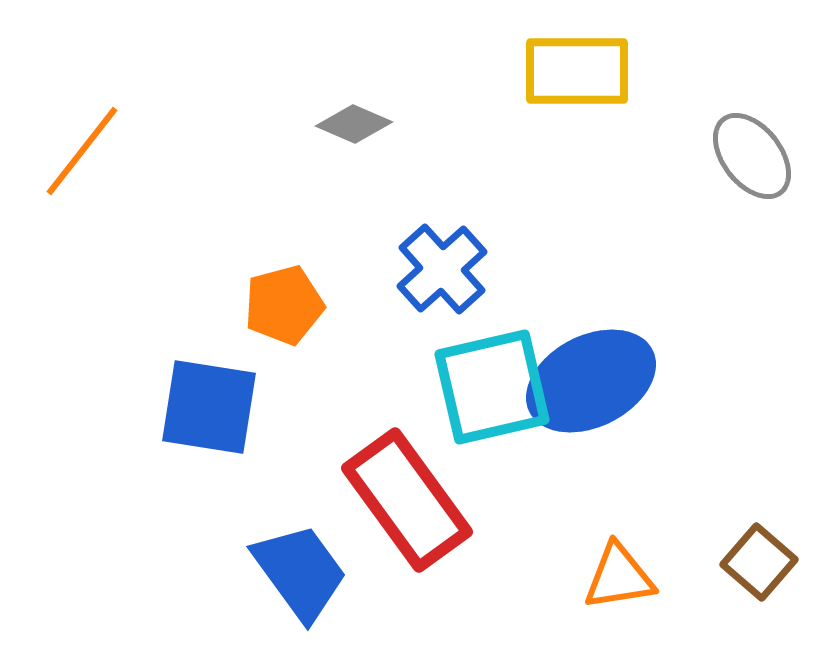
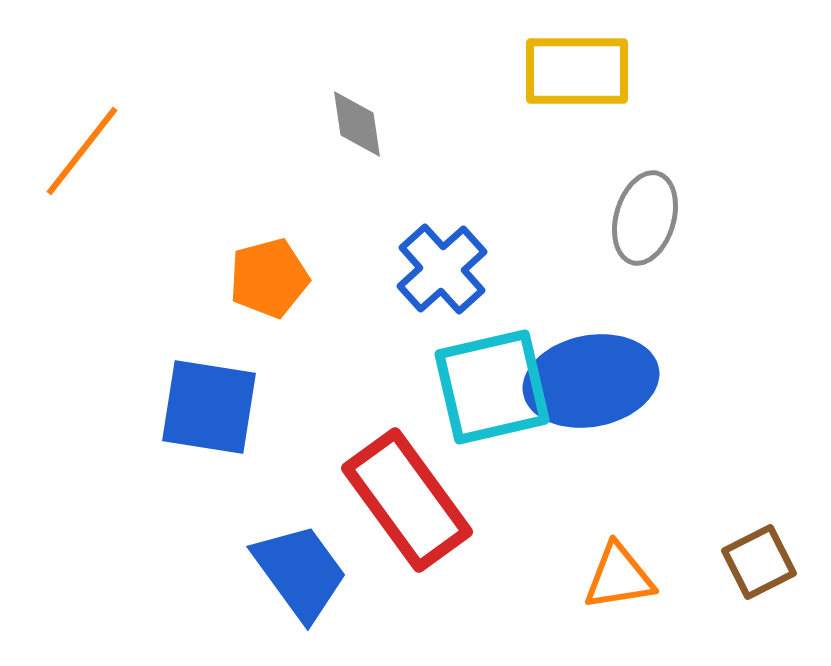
gray diamond: moved 3 px right; rotated 58 degrees clockwise
gray ellipse: moved 107 px left, 62 px down; rotated 54 degrees clockwise
orange pentagon: moved 15 px left, 27 px up
blue ellipse: rotated 16 degrees clockwise
brown square: rotated 22 degrees clockwise
